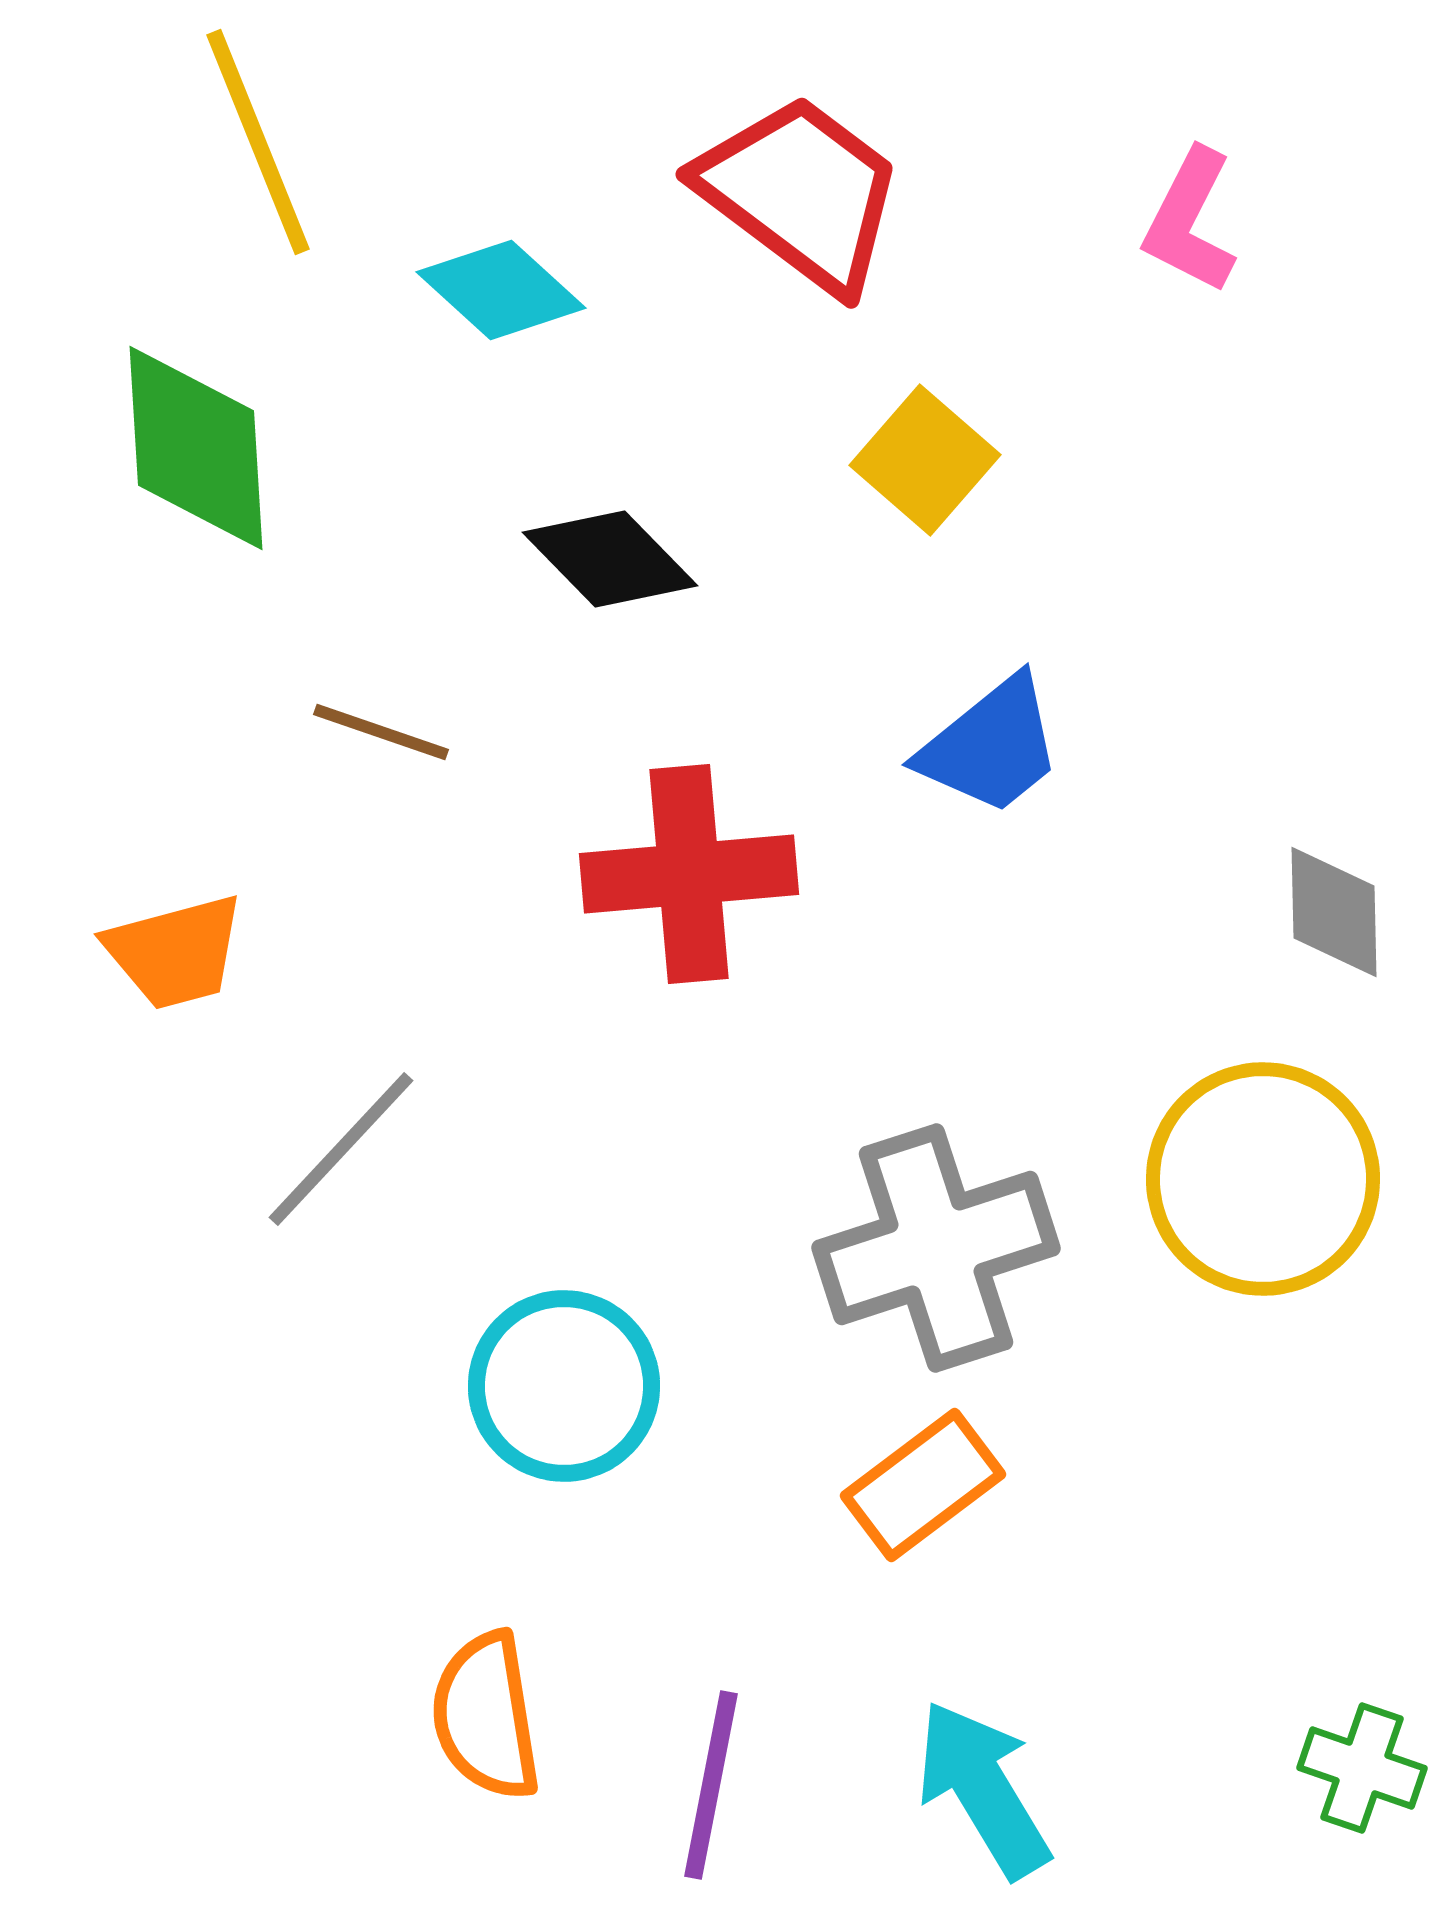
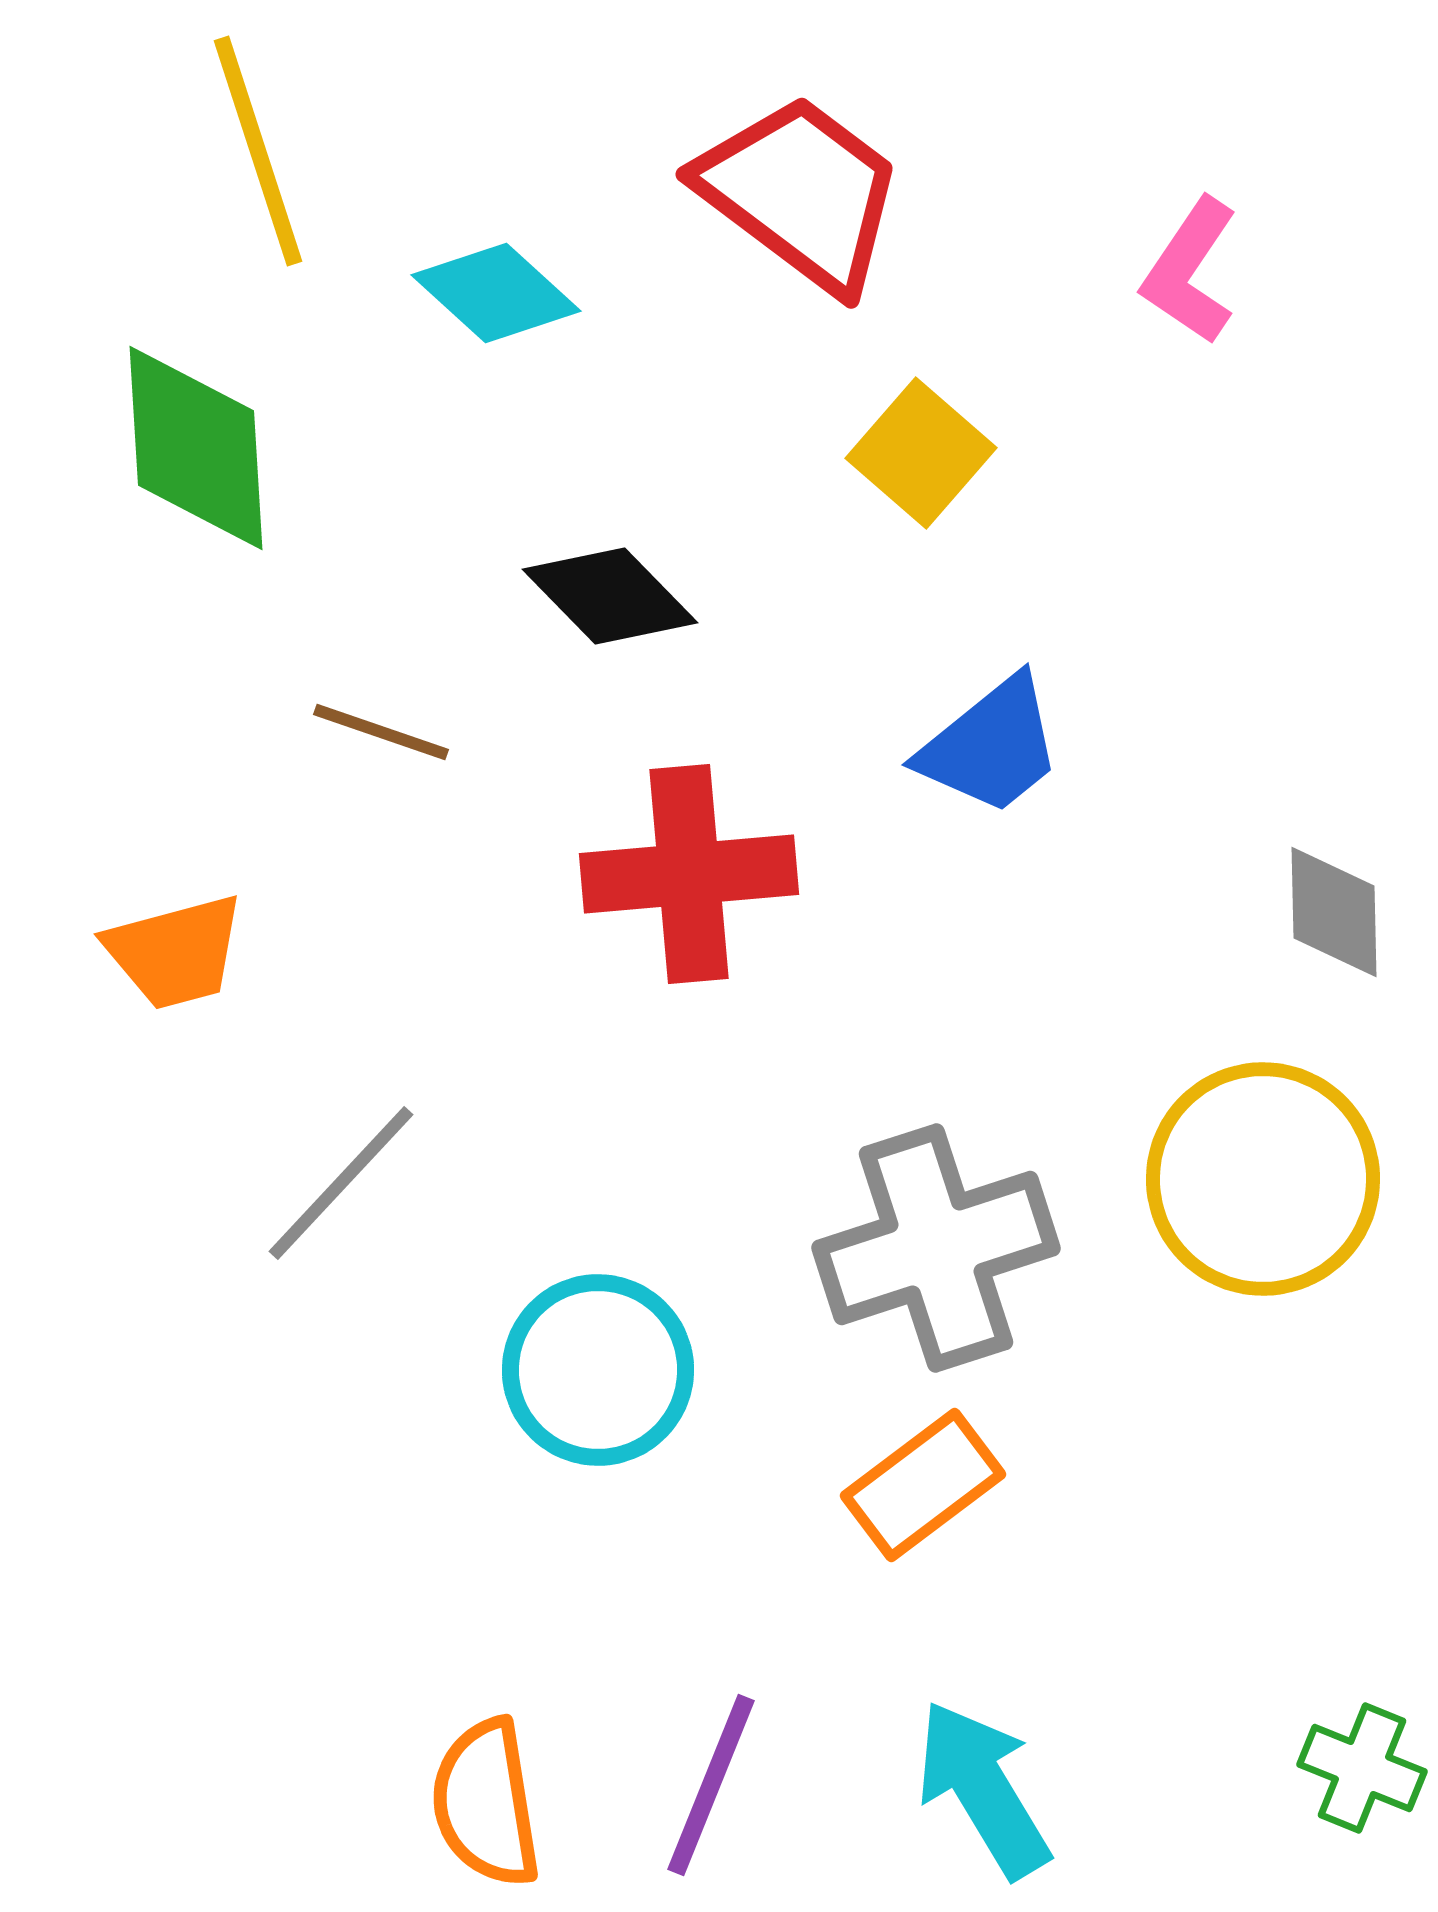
yellow line: moved 9 px down; rotated 4 degrees clockwise
pink L-shape: moved 50 px down; rotated 7 degrees clockwise
cyan diamond: moved 5 px left, 3 px down
yellow square: moved 4 px left, 7 px up
black diamond: moved 37 px down
gray line: moved 34 px down
cyan circle: moved 34 px right, 16 px up
orange semicircle: moved 87 px down
green cross: rotated 3 degrees clockwise
purple line: rotated 11 degrees clockwise
